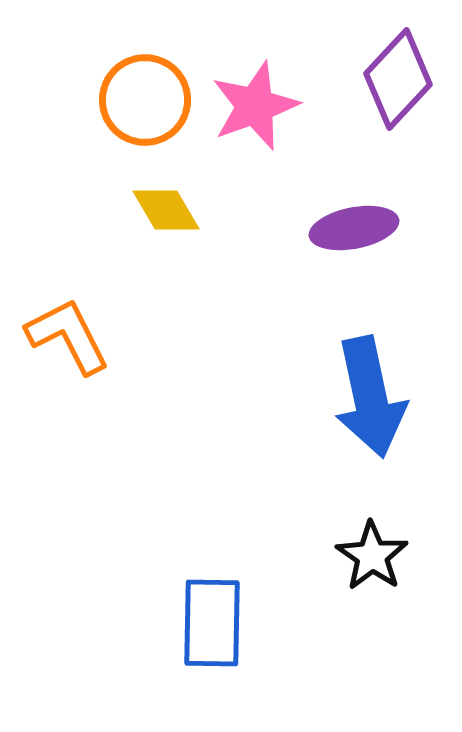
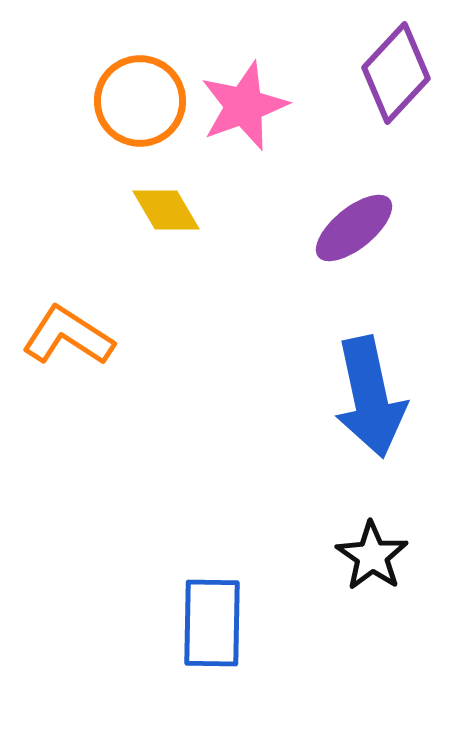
purple diamond: moved 2 px left, 6 px up
orange circle: moved 5 px left, 1 px down
pink star: moved 11 px left
purple ellipse: rotated 28 degrees counterclockwise
orange L-shape: rotated 30 degrees counterclockwise
